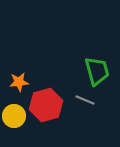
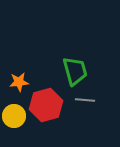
green trapezoid: moved 22 px left
gray line: rotated 18 degrees counterclockwise
